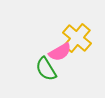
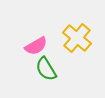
pink semicircle: moved 24 px left, 6 px up
